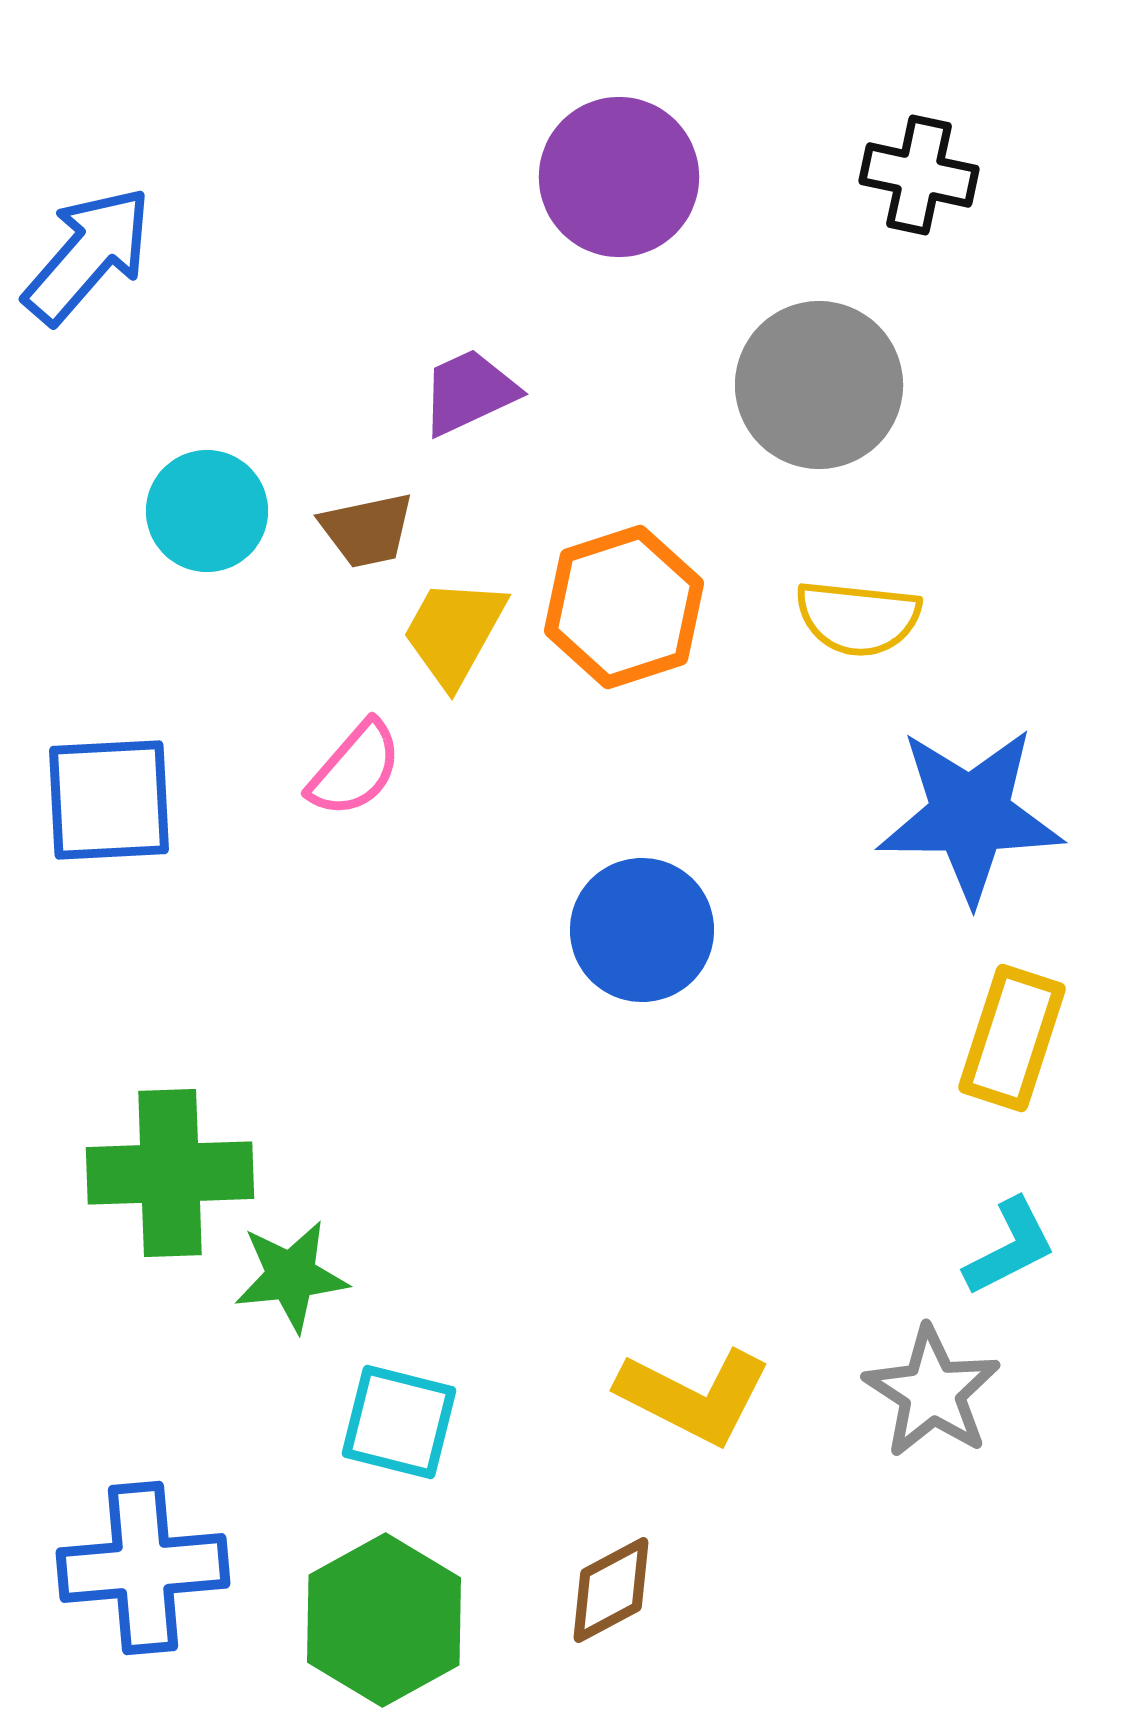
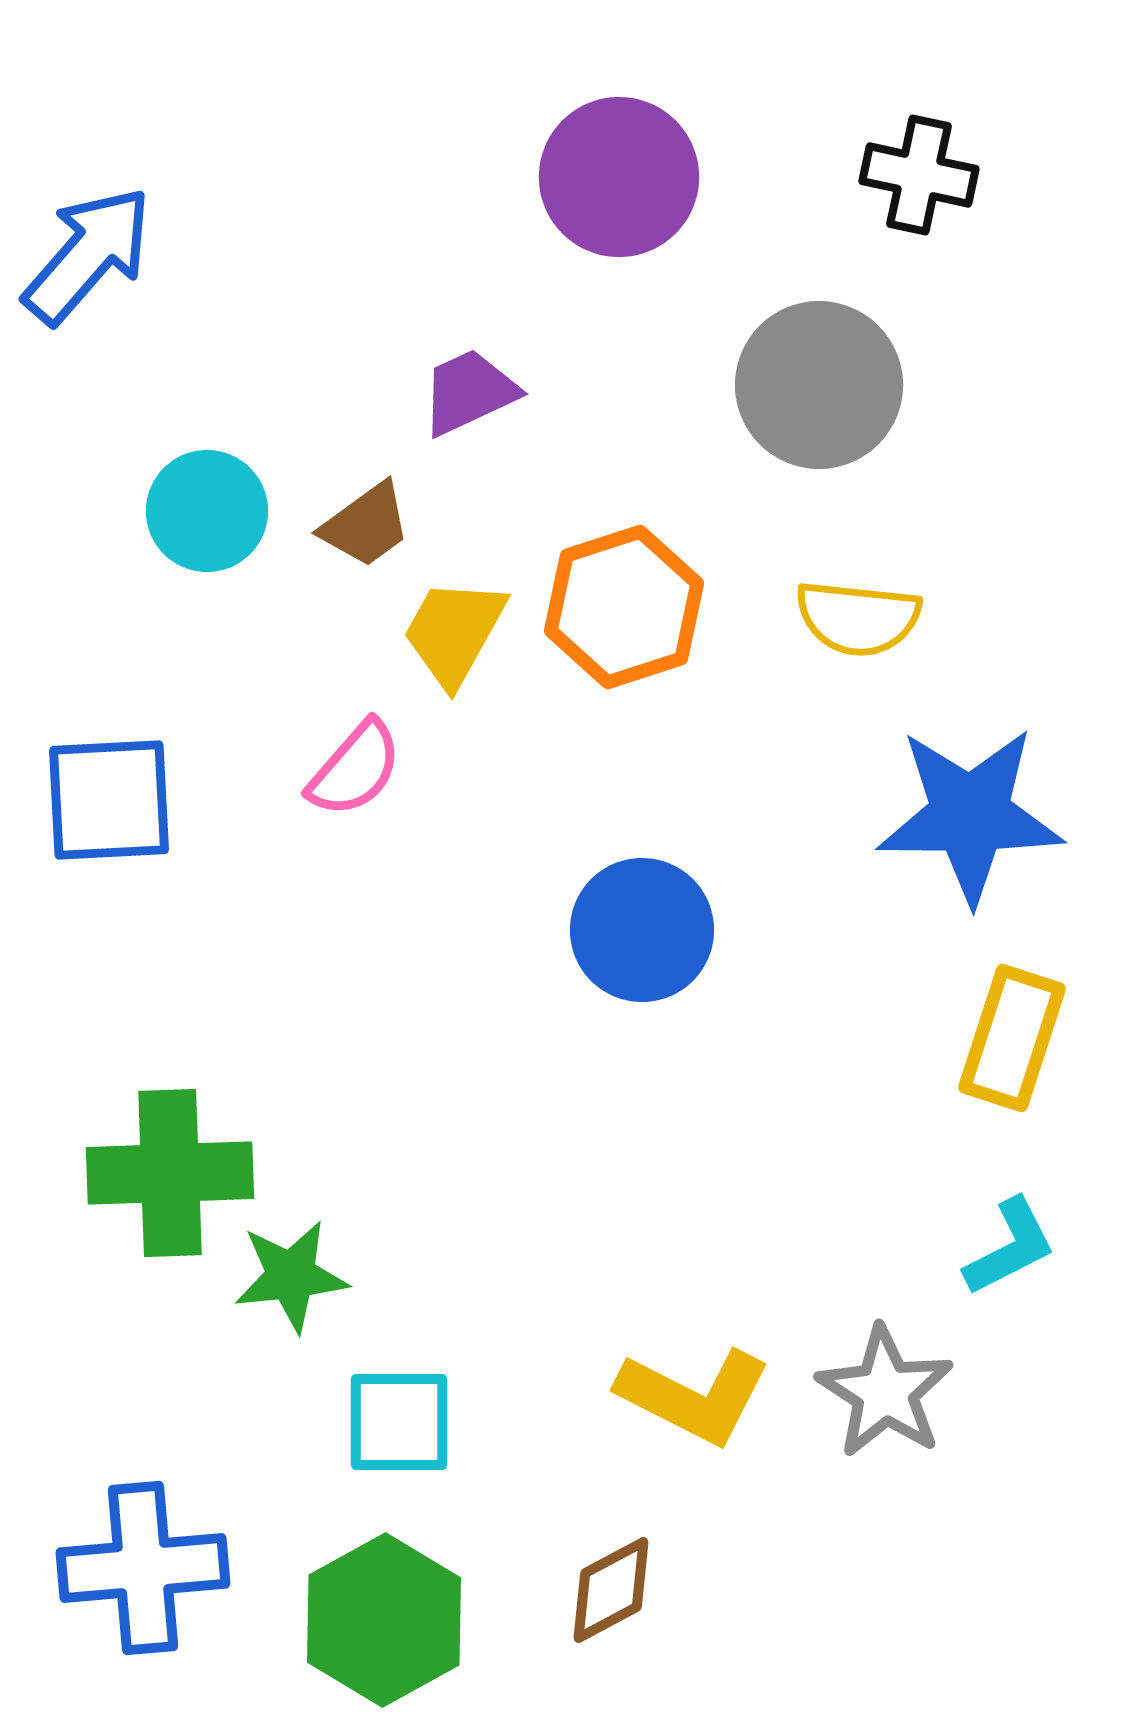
brown trapezoid: moved 1 px left, 5 px up; rotated 24 degrees counterclockwise
gray star: moved 47 px left
cyan square: rotated 14 degrees counterclockwise
